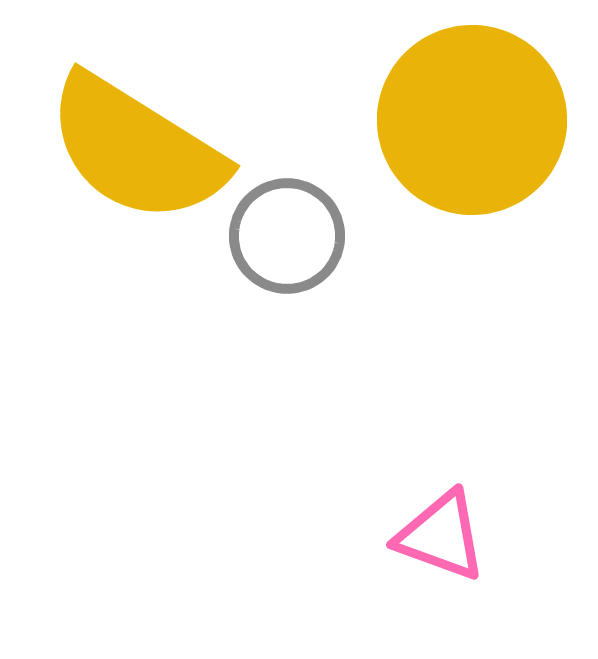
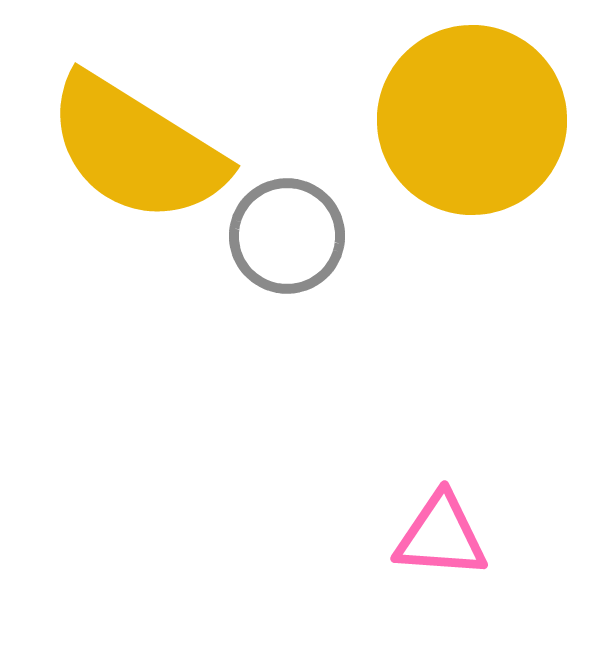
pink triangle: rotated 16 degrees counterclockwise
